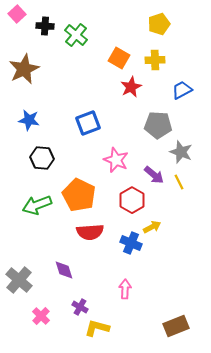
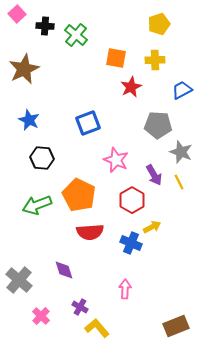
orange square: moved 3 px left; rotated 20 degrees counterclockwise
blue star: rotated 15 degrees clockwise
purple arrow: rotated 20 degrees clockwise
yellow L-shape: rotated 35 degrees clockwise
